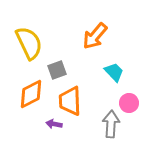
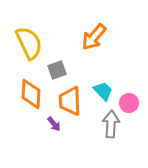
orange arrow: moved 1 px left, 1 px down
cyan trapezoid: moved 11 px left, 19 px down
orange diamond: rotated 60 degrees counterclockwise
purple arrow: rotated 140 degrees counterclockwise
